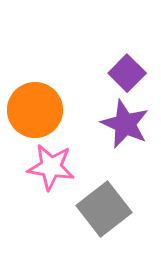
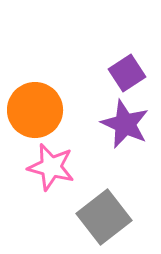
purple square: rotated 12 degrees clockwise
pink star: rotated 6 degrees clockwise
gray square: moved 8 px down
